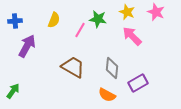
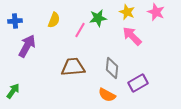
green star: moved 1 px up; rotated 18 degrees counterclockwise
brown trapezoid: rotated 35 degrees counterclockwise
